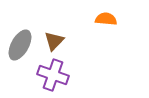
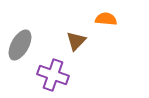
brown triangle: moved 22 px right
